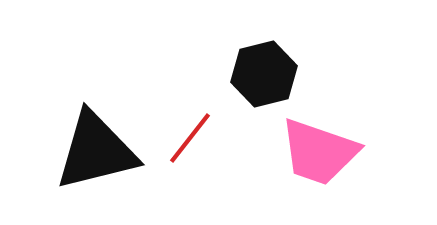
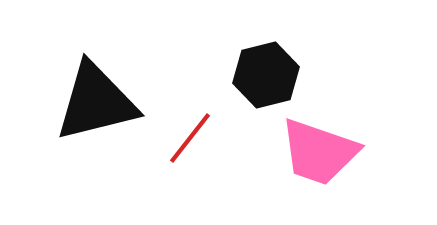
black hexagon: moved 2 px right, 1 px down
black triangle: moved 49 px up
